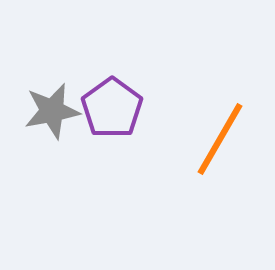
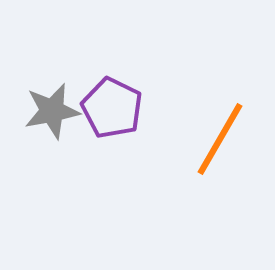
purple pentagon: rotated 10 degrees counterclockwise
